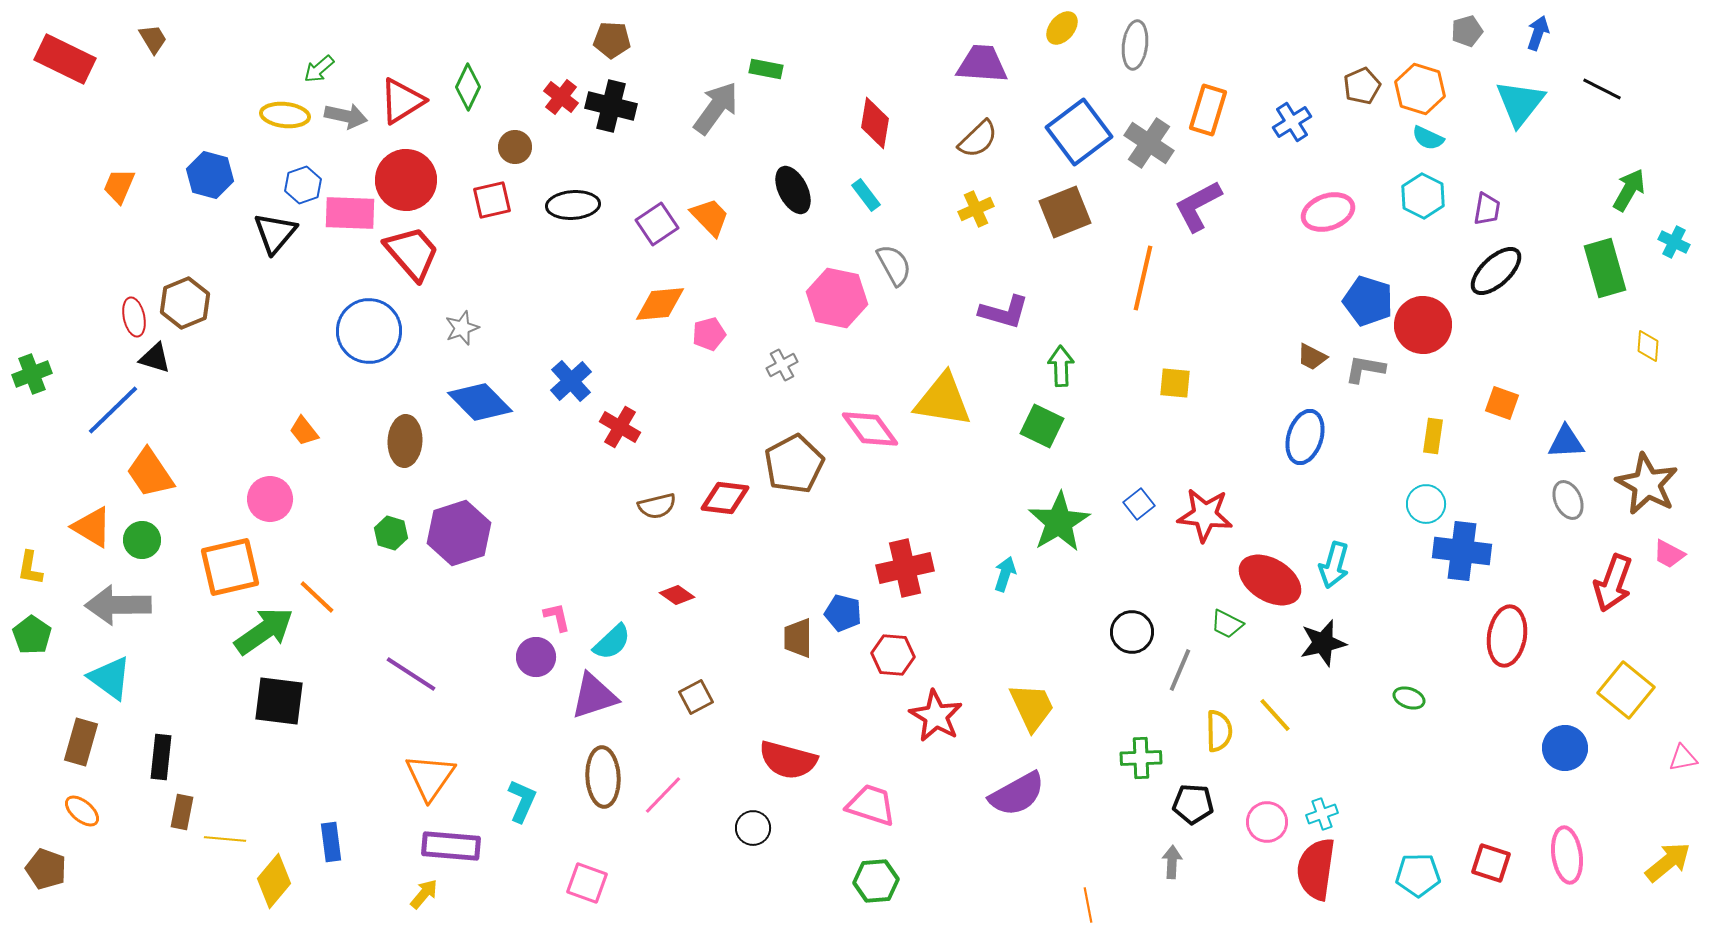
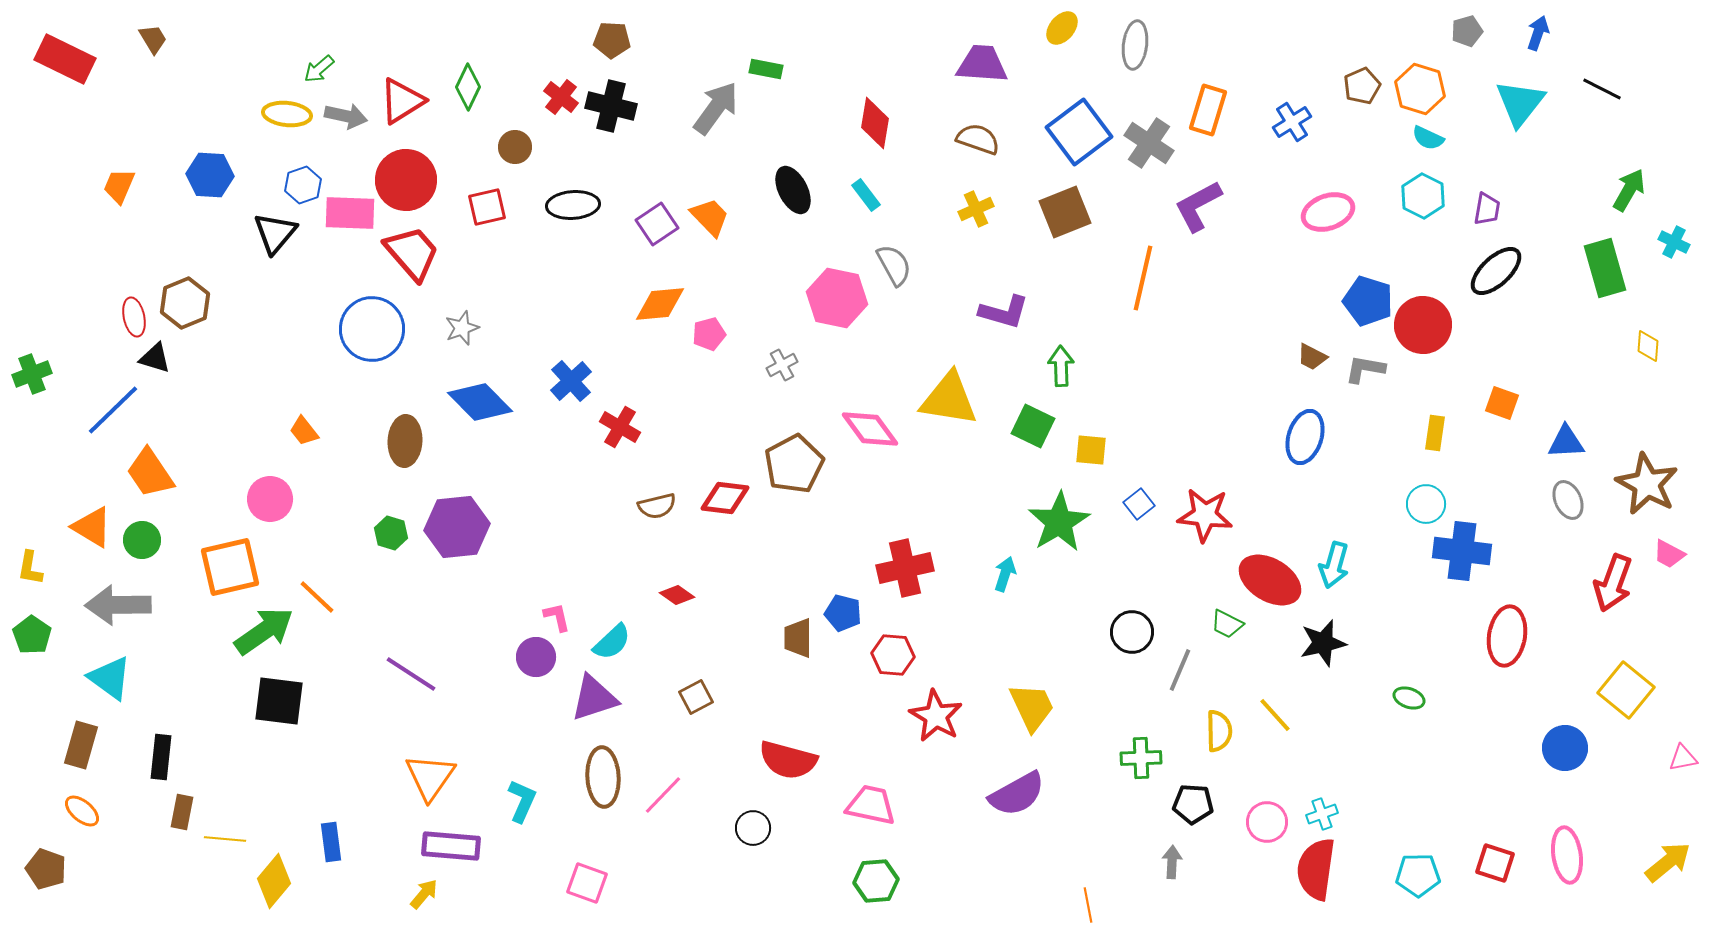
yellow ellipse at (285, 115): moved 2 px right, 1 px up
brown semicircle at (978, 139): rotated 117 degrees counterclockwise
blue hexagon at (210, 175): rotated 12 degrees counterclockwise
red square at (492, 200): moved 5 px left, 7 px down
blue circle at (369, 331): moved 3 px right, 2 px up
yellow square at (1175, 383): moved 84 px left, 67 px down
yellow triangle at (943, 400): moved 6 px right, 1 px up
green square at (1042, 426): moved 9 px left
yellow rectangle at (1433, 436): moved 2 px right, 3 px up
purple hexagon at (459, 533): moved 2 px left, 6 px up; rotated 12 degrees clockwise
purple triangle at (594, 696): moved 2 px down
brown rectangle at (81, 742): moved 3 px down
pink trapezoid at (871, 805): rotated 6 degrees counterclockwise
red square at (1491, 863): moved 4 px right
